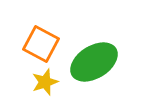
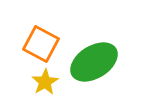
yellow star: rotated 12 degrees counterclockwise
